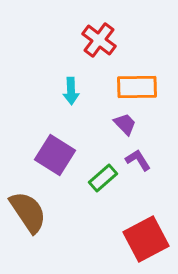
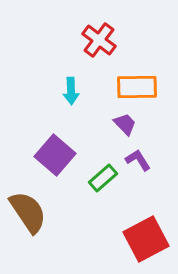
purple square: rotated 9 degrees clockwise
